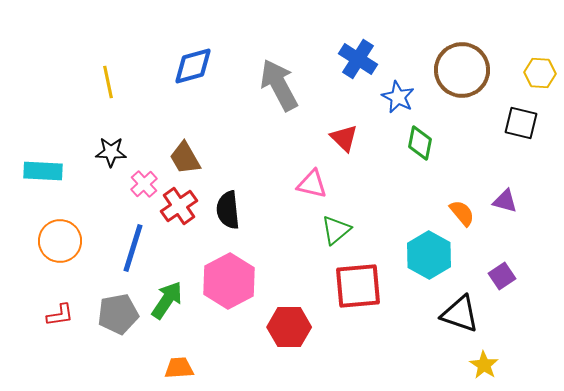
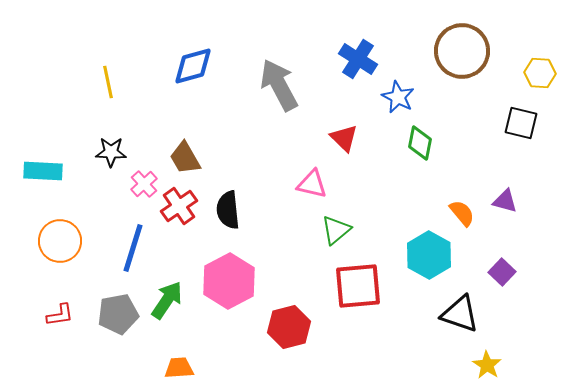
brown circle: moved 19 px up
purple square: moved 4 px up; rotated 12 degrees counterclockwise
red hexagon: rotated 15 degrees counterclockwise
yellow star: moved 3 px right
